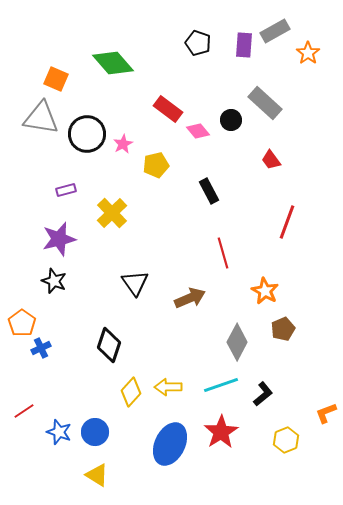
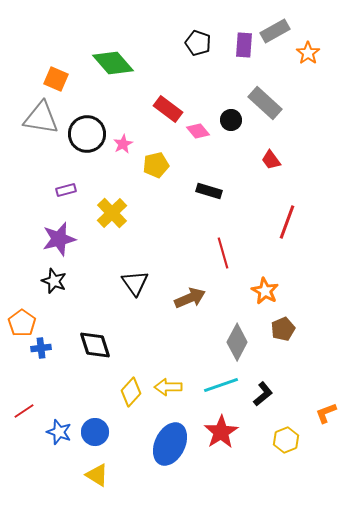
black rectangle at (209, 191): rotated 45 degrees counterclockwise
black diamond at (109, 345): moved 14 px left; rotated 36 degrees counterclockwise
blue cross at (41, 348): rotated 18 degrees clockwise
